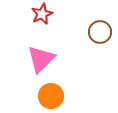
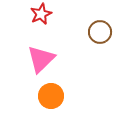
red star: moved 1 px left
